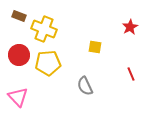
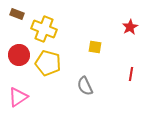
brown rectangle: moved 2 px left, 2 px up
yellow pentagon: rotated 20 degrees clockwise
red line: rotated 32 degrees clockwise
pink triangle: rotated 40 degrees clockwise
